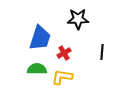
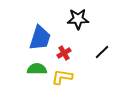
black line: rotated 42 degrees clockwise
